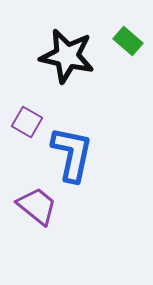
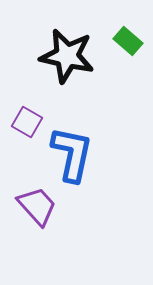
purple trapezoid: rotated 9 degrees clockwise
